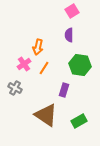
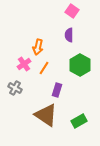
pink square: rotated 24 degrees counterclockwise
green hexagon: rotated 20 degrees clockwise
purple rectangle: moved 7 px left
